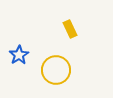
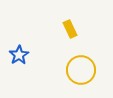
yellow circle: moved 25 px right
